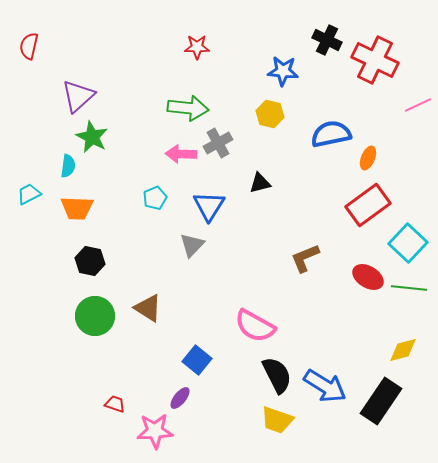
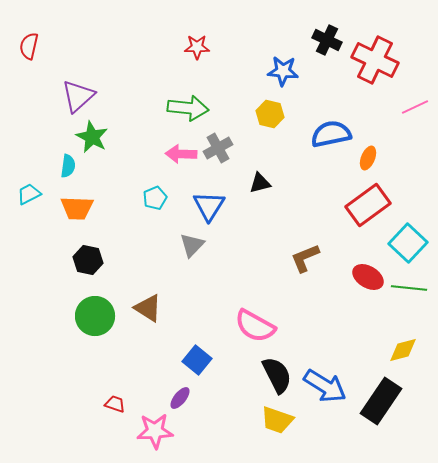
pink line: moved 3 px left, 2 px down
gray cross: moved 5 px down
black hexagon: moved 2 px left, 1 px up
